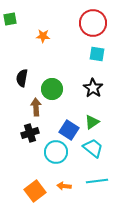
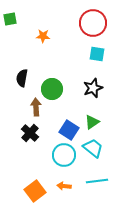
black star: rotated 18 degrees clockwise
black cross: rotated 30 degrees counterclockwise
cyan circle: moved 8 px right, 3 px down
